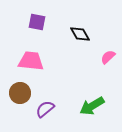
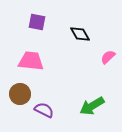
brown circle: moved 1 px down
purple semicircle: moved 1 px left, 1 px down; rotated 66 degrees clockwise
